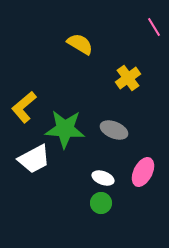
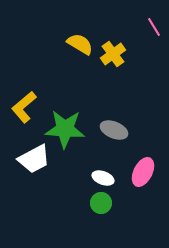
yellow cross: moved 15 px left, 24 px up
